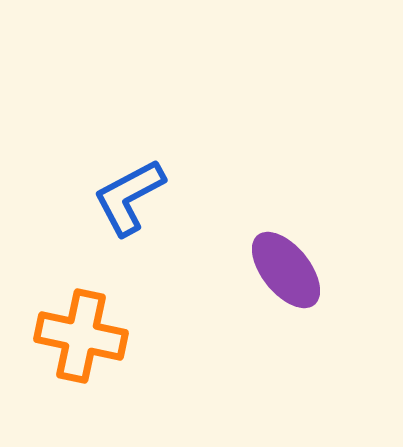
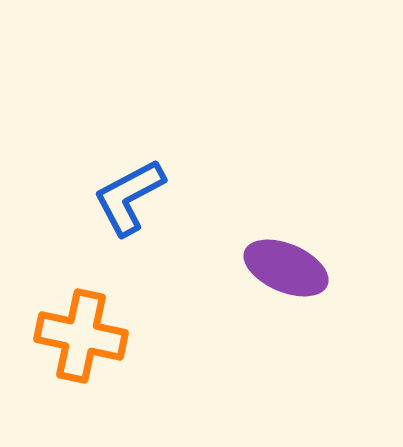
purple ellipse: moved 2 px up; rotated 28 degrees counterclockwise
